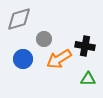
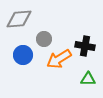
gray diamond: rotated 12 degrees clockwise
blue circle: moved 4 px up
